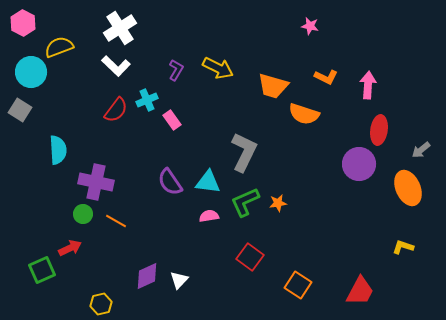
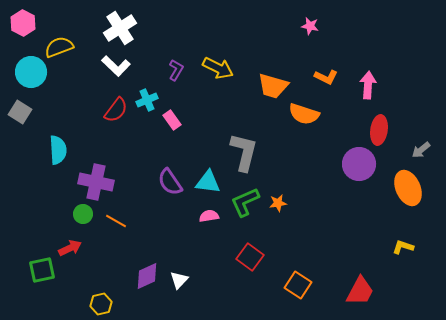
gray square: moved 2 px down
gray L-shape: rotated 12 degrees counterclockwise
green square: rotated 12 degrees clockwise
